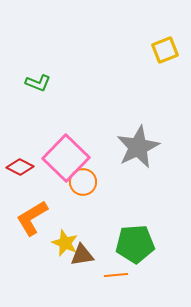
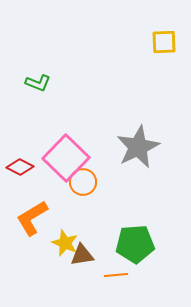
yellow square: moved 1 px left, 8 px up; rotated 20 degrees clockwise
